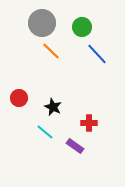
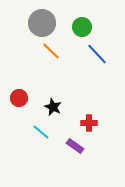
cyan line: moved 4 px left
